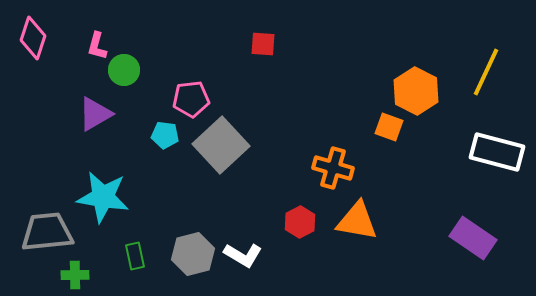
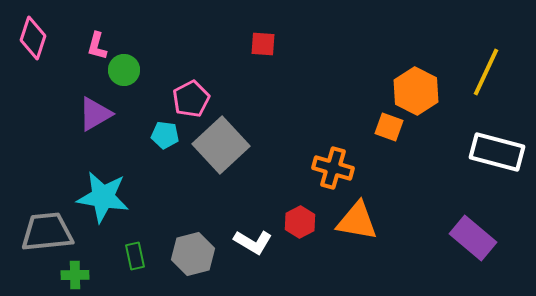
pink pentagon: rotated 21 degrees counterclockwise
purple rectangle: rotated 6 degrees clockwise
white L-shape: moved 10 px right, 13 px up
